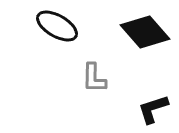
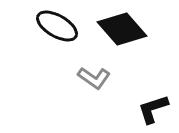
black diamond: moved 23 px left, 3 px up
gray L-shape: rotated 56 degrees counterclockwise
